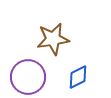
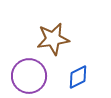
purple circle: moved 1 px right, 1 px up
